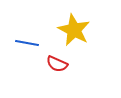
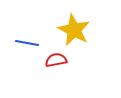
red semicircle: moved 1 px left, 4 px up; rotated 145 degrees clockwise
